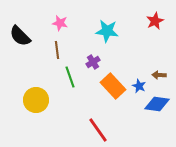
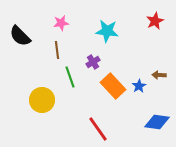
pink star: moved 1 px right; rotated 21 degrees counterclockwise
blue star: rotated 16 degrees clockwise
yellow circle: moved 6 px right
blue diamond: moved 18 px down
red line: moved 1 px up
